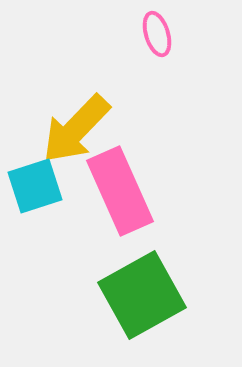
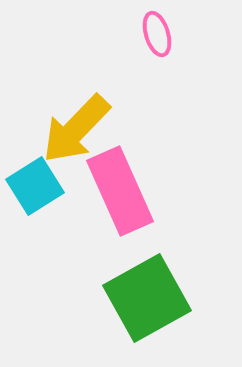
cyan square: rotated 14 degrees counterclockwise
green square: moved 5 px right, 3 px down
